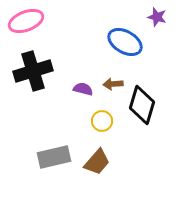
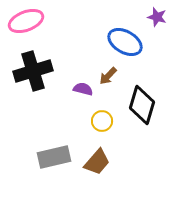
brown arrow: moved 5 px left, 8 px up; rotated 42 degrees counterclockwise
